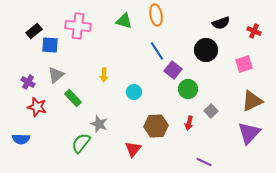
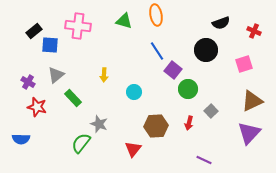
purple line: moved 2 px up
